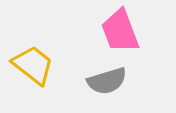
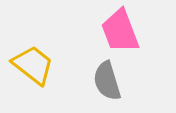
gray semicircle: rotated 90 degrees clockwise
